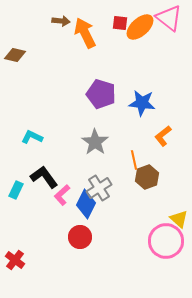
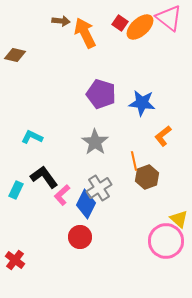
red square: rotated 28 degrees clockwise
orange line: moved 1 px down
